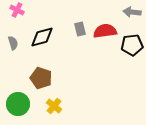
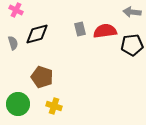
pink cross: moved 1 px left
black diamond: moved 5 px left, 3 px up
brown pentagon: moved 1 px right, 1 px up
yellow cross: rotated 21 degrees counterclockwise
